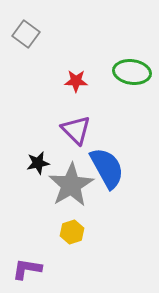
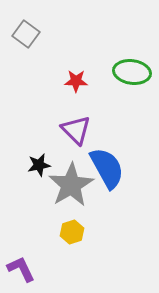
black star: moved 1 px right, 2 px down
purple L-shape: moved 6 px left; rotated 56 degrees clockwise
